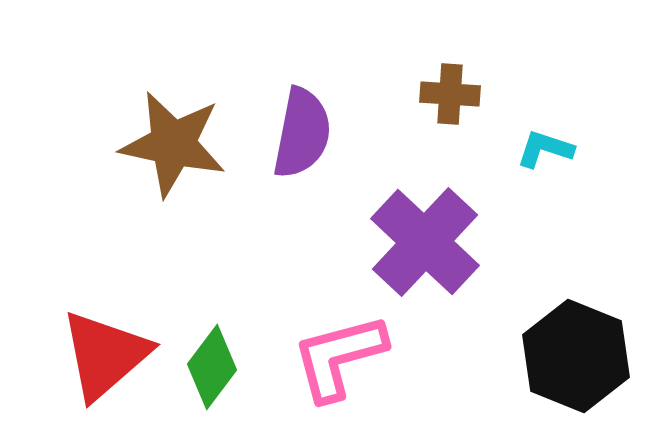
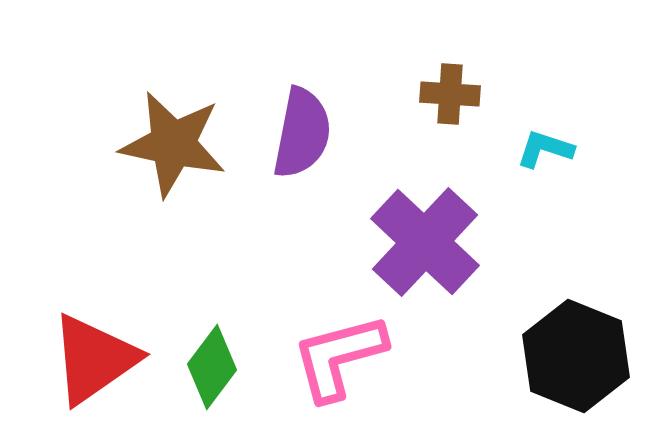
red triangle: moved 11 px left, 4 px down; rotated 6 degrees clockwise
